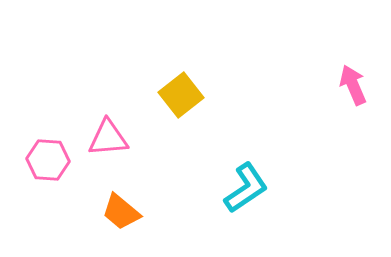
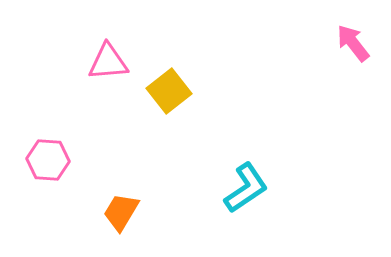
pink arrow: moved 42 px up; rotated 15 degrees counterclockwise
yellow square: moved 12 px left, 4 px up
pink triangle: moved 76 px up
orange trapezoid: rotated 81 degrees clockwise
